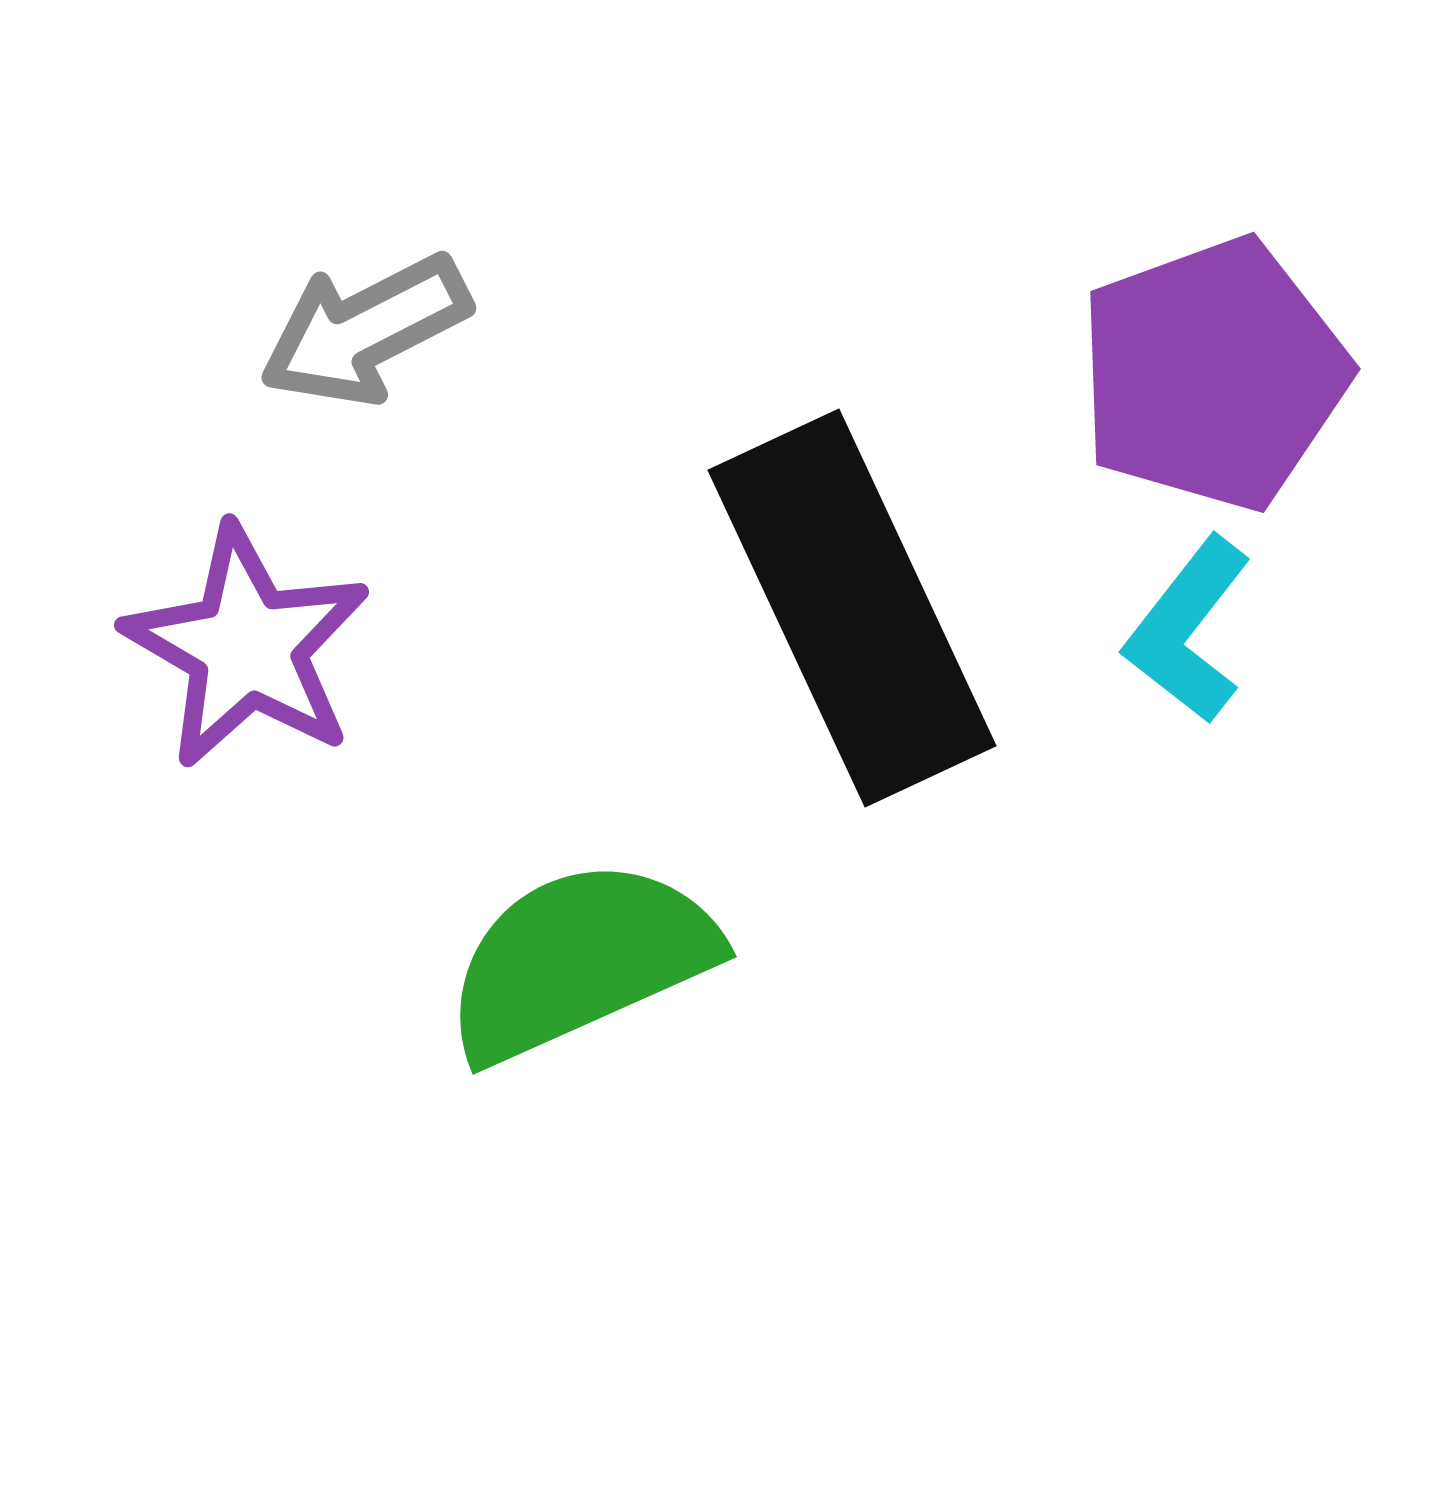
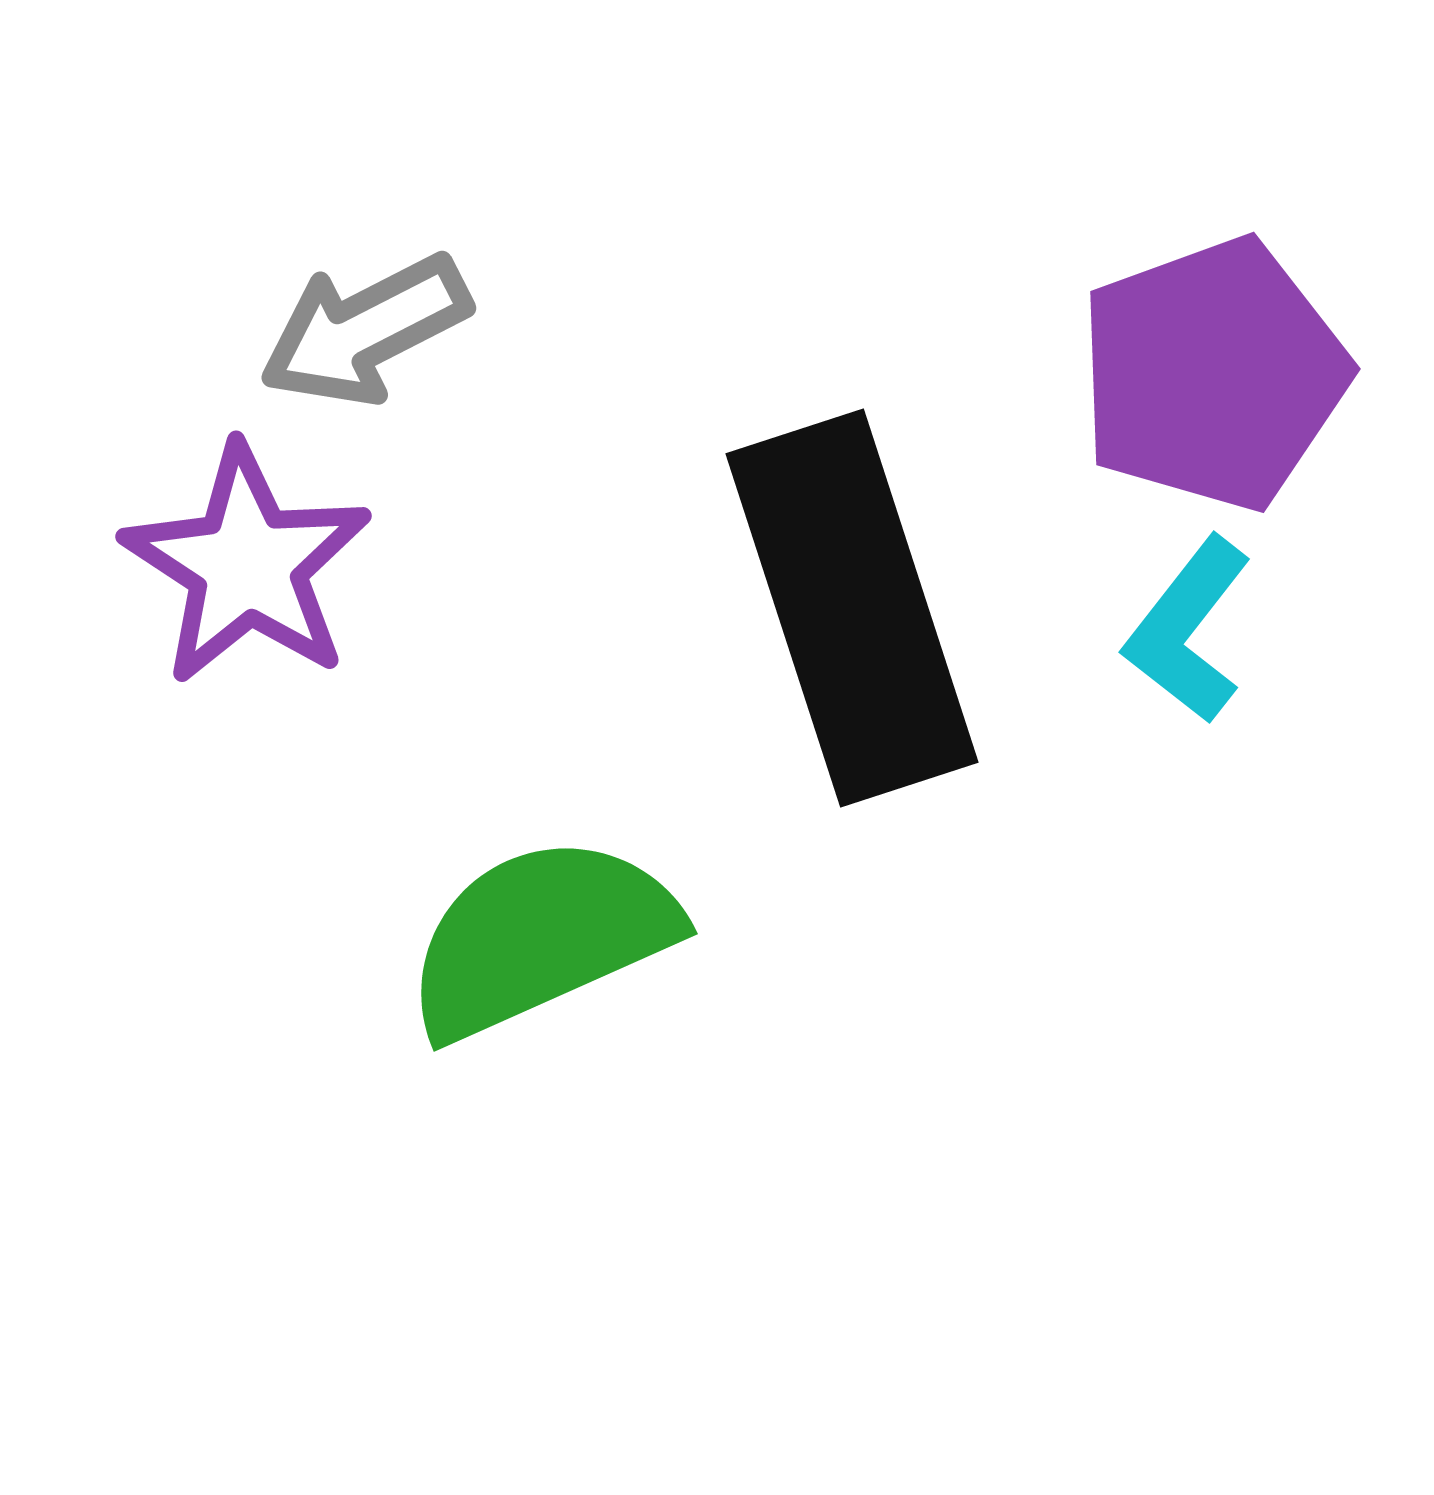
black rectangle: rotated 7 degrees clockwise
purple star: moved 82 px up; rotated 3 degrees clockwise
green semicircle: moved 39 px left, 23 px up
